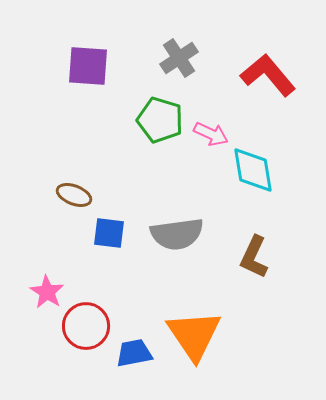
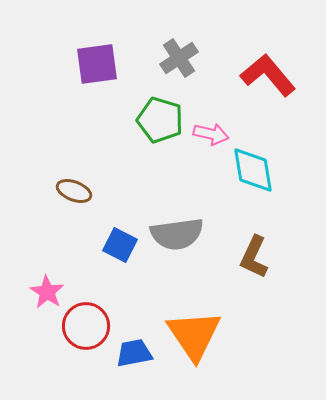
purple square: moved 9 px right, 2 px up; rotated 12 degrees counterclockwise
pink arrow: rotated 12 degrees counterclockwise
brown ellipse: moved 4 px up
blue square: moved 11 px right, 12 px down; rotated 20 degrees clockwise
